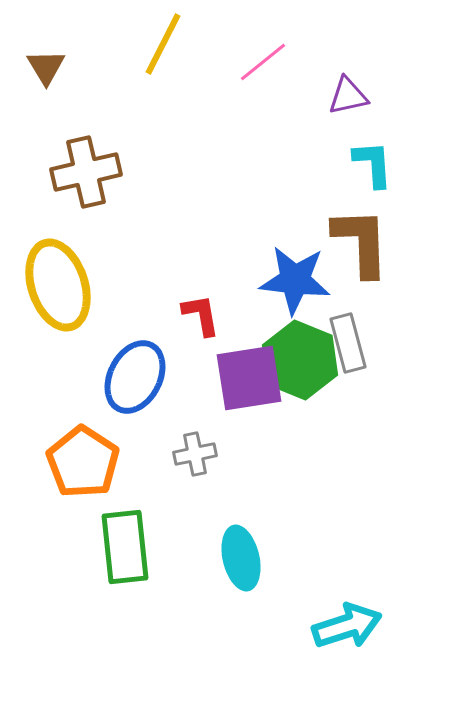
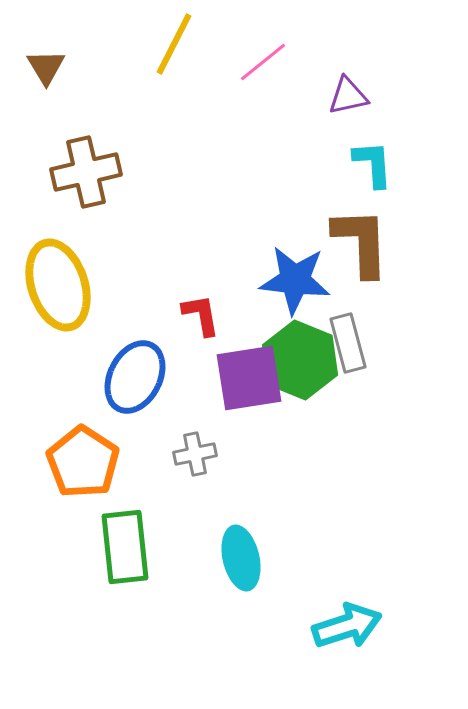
yellow line: moved 11 px right
